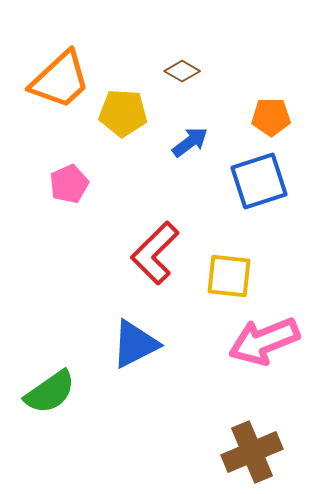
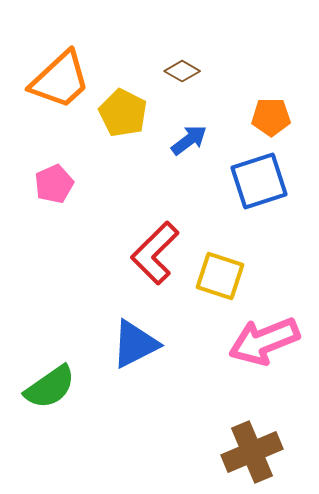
yellow pentagon: rotated 24 degrees clockwise
blue arrow: moved 1 px left, 2 px up
pink pentagon: moved 15 px left
yellow square: moved 9 px left; rotated 12 degrees clockwise
green semicircle: moved 5 px up
